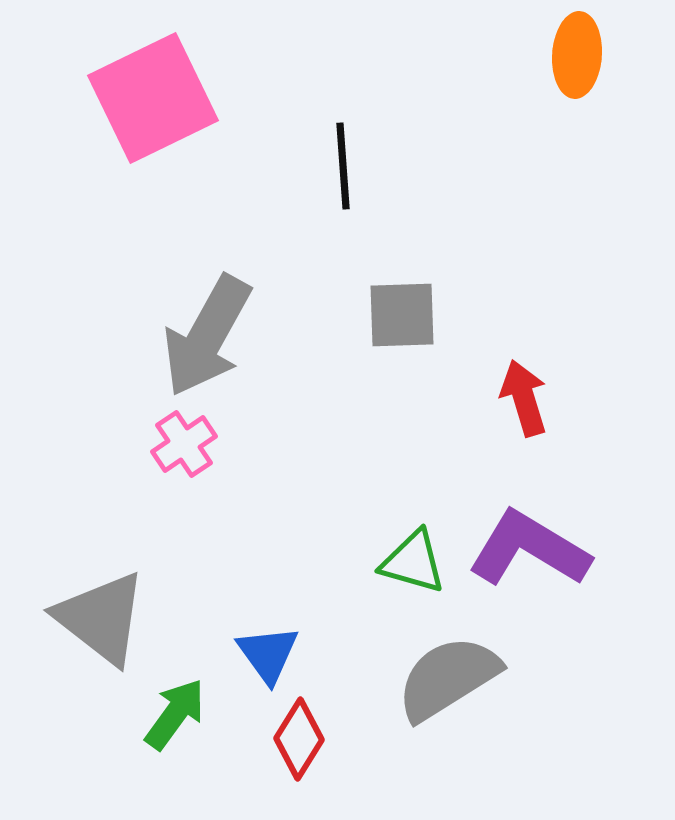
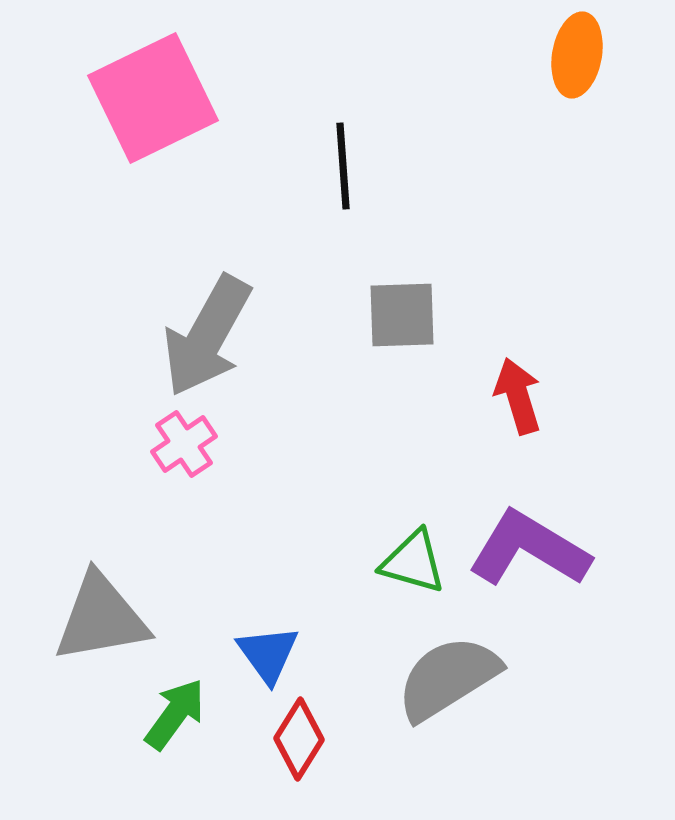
orange ellipse: rotated 6 degrees clockwise
red arrow: moved 6 px left, 2 px up
gray triangle: rotated 48 degrees counterclockwise
